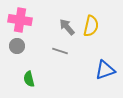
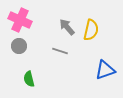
pink cross: rotated 15 degrees clockwise
yellow semicircle: moved 4 px down
gray circle: moved 2 px right
